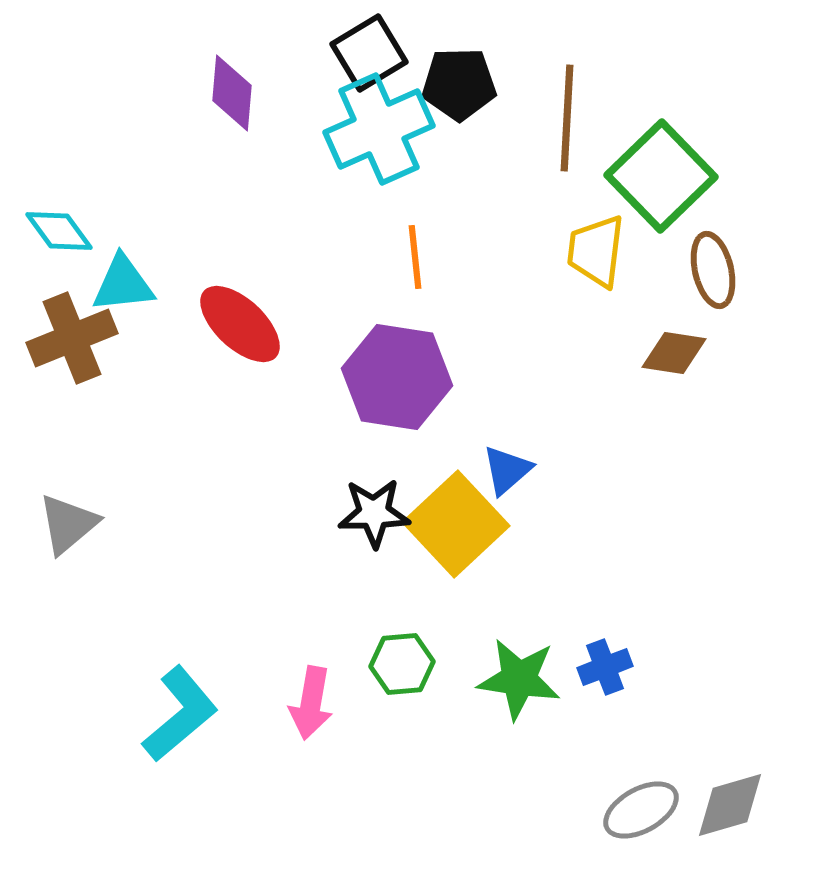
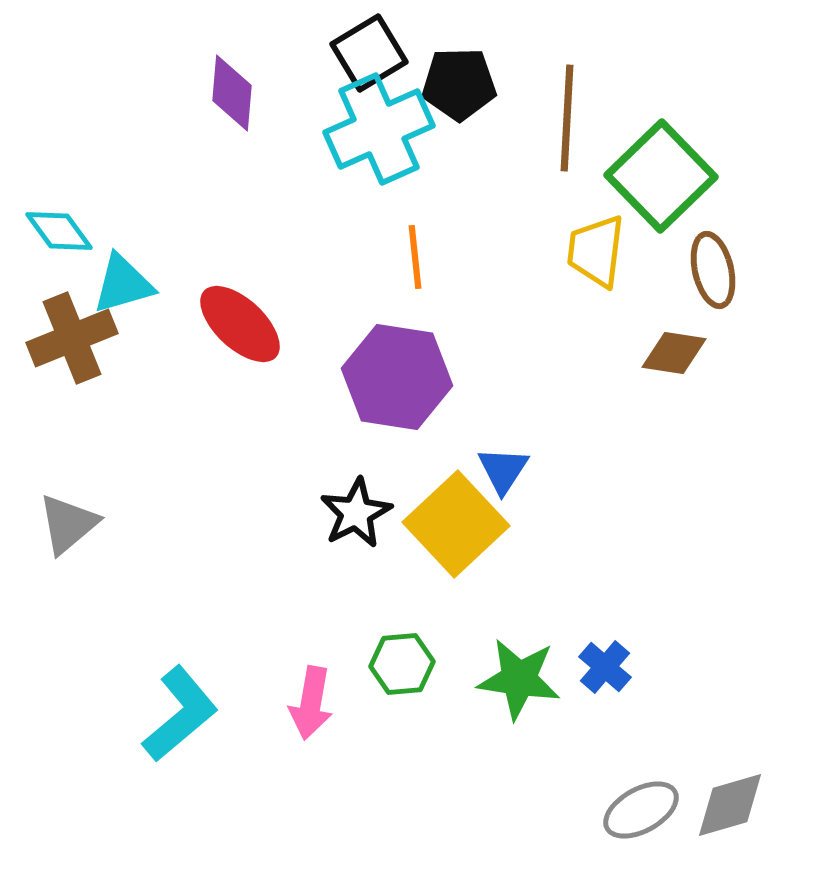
cyan triangle: rotated 10 degrees counterclockwise
blue triangle: moved 4 px left; rotated 16 degrees counterclockwise
black star: moved 18 px left; rotated 26 degrees counterclockwise
blue cross: rotated 28 degrees counterclockwise
